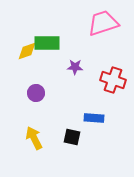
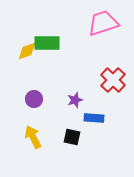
purple star: moved 33 px down; rotated 21 degrees counterclockwise
red cross: rotated 25 degrees clockwise
purple circle: moved 2 px left, 6 px down
yellow arrow: moved 1 px left, 1 px up
